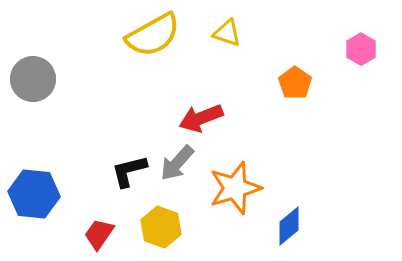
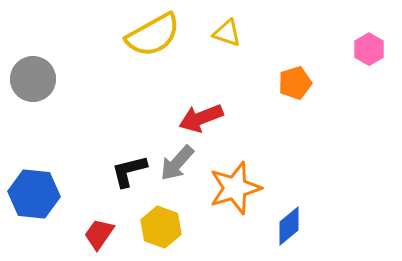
pink hexagon: moved 8 px right
orange pentagon: rotated 20 degrees clockwise
